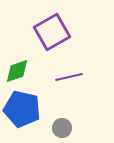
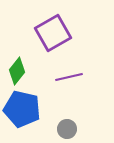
purple square: moved 1 px right, 1 px down
green diamond: rotated 32 degrees counterclockwise
gray circle: moved 5 px right, 1 px down
